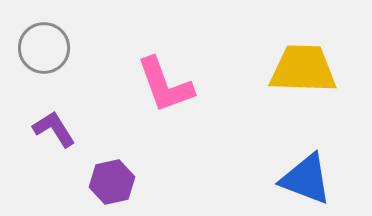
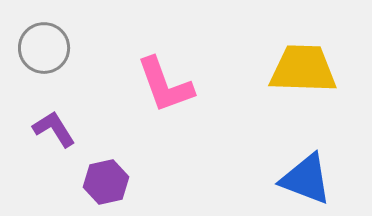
purple hexagon: moved 6 px left
